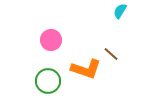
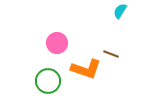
pink circle: moved 6 px right, 3 px down
brown line: rotated 21 degrees counterclockwise
